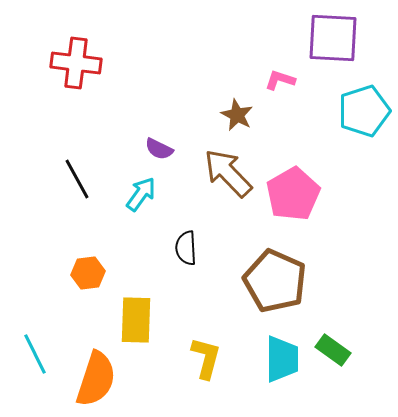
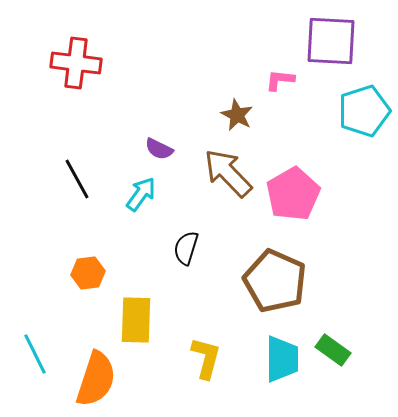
purple square: moved 2 px left, 3 px down
pink L-shape: rotated 12 degrees counterclockwise
black semicircle: rotated 20 degrees clockwise
